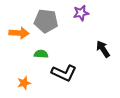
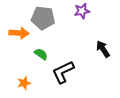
purple star: moved 1 px right, 2 px up
gray pentagon: moved 3 px left, 3 px up
green semicircle: rotated 32 degrees clockwise
black L-shape: moved 1 px left, 1 px up; rotated 130 degrees clockwise
